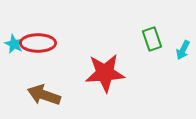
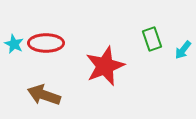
red ellipse: moved 8 px right
cyan arrow: rotated 12 degrees clockwise
red star: moved 7 px up; rotated 18 degrees counterclockwise
